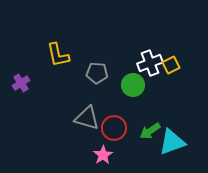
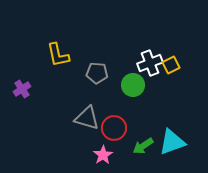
purple cross: moved 1 px right, 6 px down
green arrow: moved 7 px left, 15 px down
